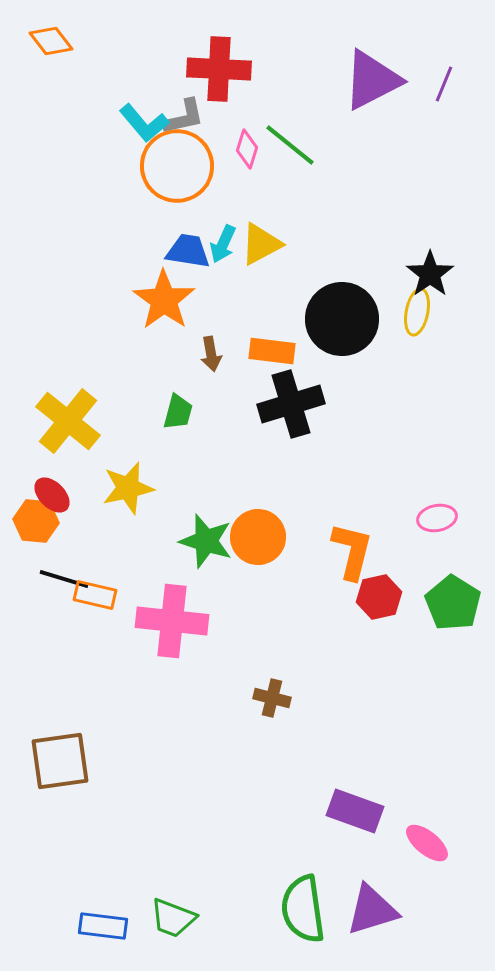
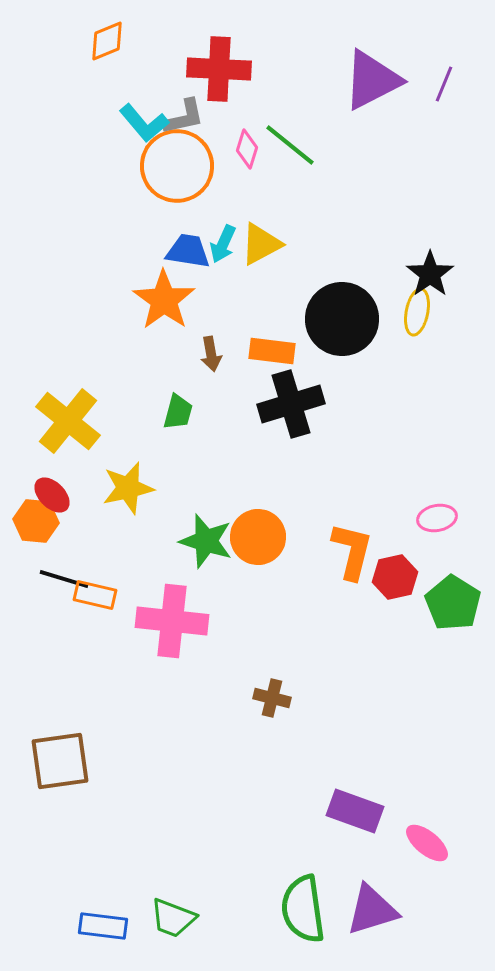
orange diamond at (51, 41): moved 56 px right; rotated 75 degrees counterclockwise
red hexagon at (379, 597): moved 16 px right, 20 px up
